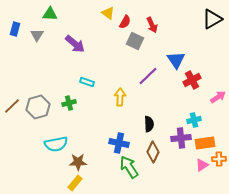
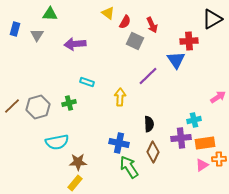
purple arrow: rotated 135 degrees clockwise
red cross: moved 3 px left, 39 px up; rotated 24 degrees clockwise
cyan semicircle: moved 1 px right, 2 px up
